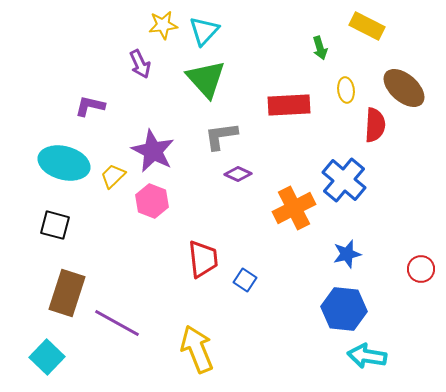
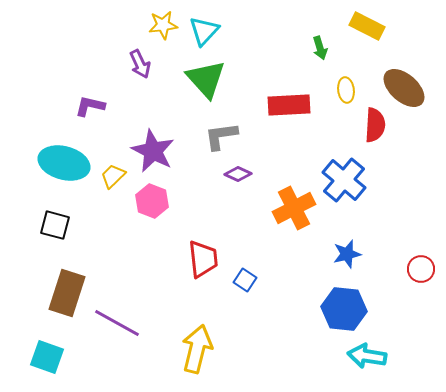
yellow arrow: rotated 36 degrees clockwise
cyan square: rotated 24 degrees counterclockwise
